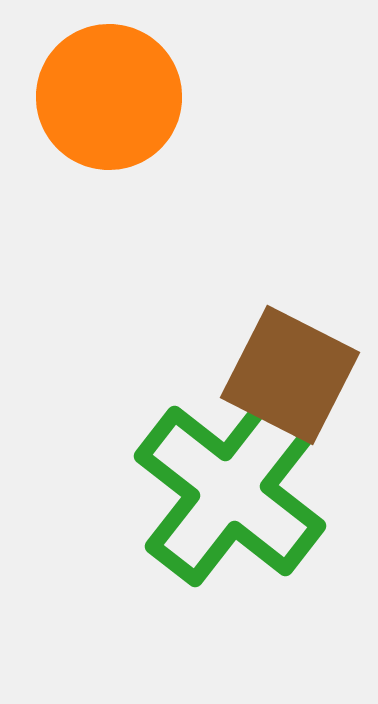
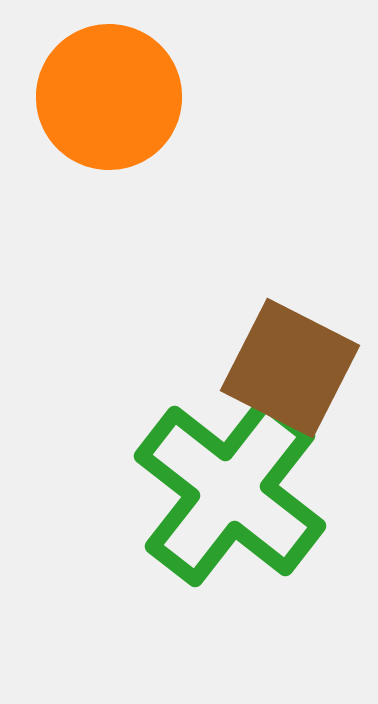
brown square: moved 7 px up
